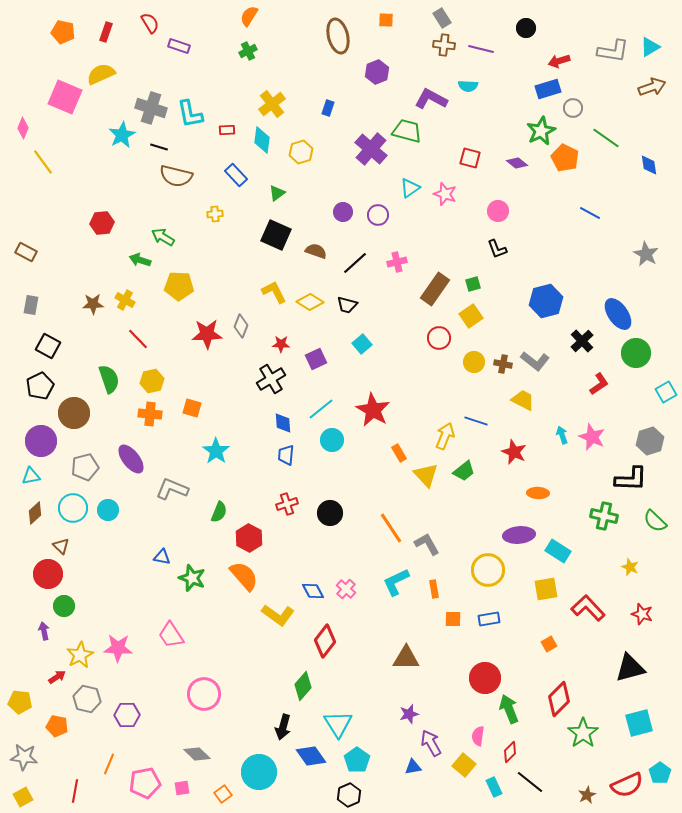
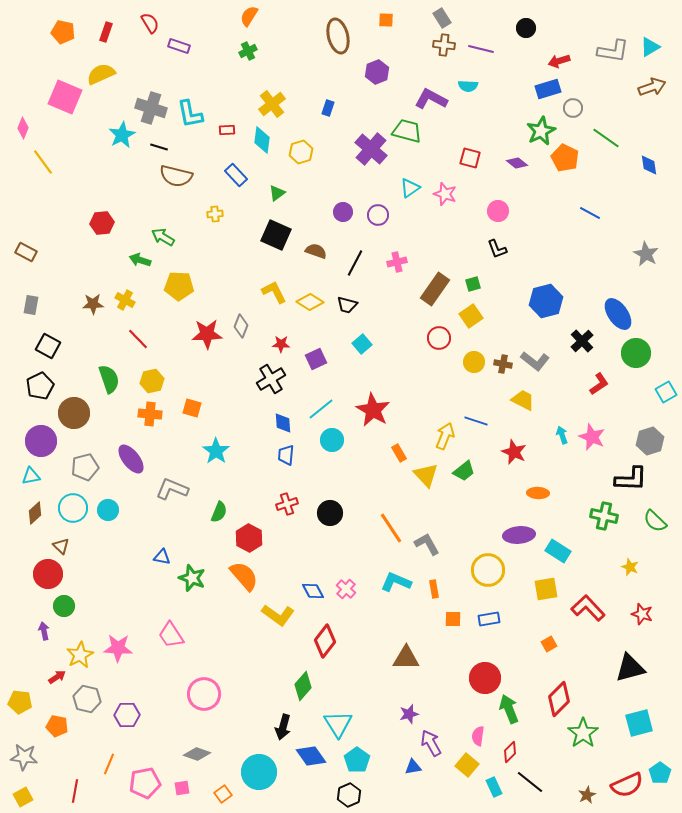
black line at (355, 263): rotated 20 degrees counterclockwise
cyan L-shape at (396, 582): rotated 48 degrees clockwise
gray diamond at (197, 754): rotated 24 degrees counterclockwise
yellow square at (464, 765): moved 3 px right
